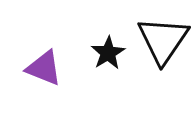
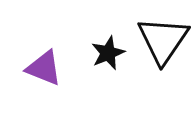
black star: rotated 8 degrees clockwise
